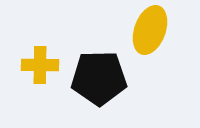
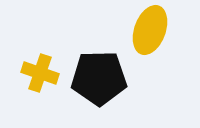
yellow cross: moved 8 px down; rotated 18 degrees clockwise
